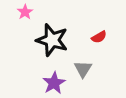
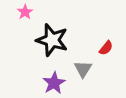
red semicircle: moved 7 px right, 11 px down; rotated 21 degrees counterclockwise
